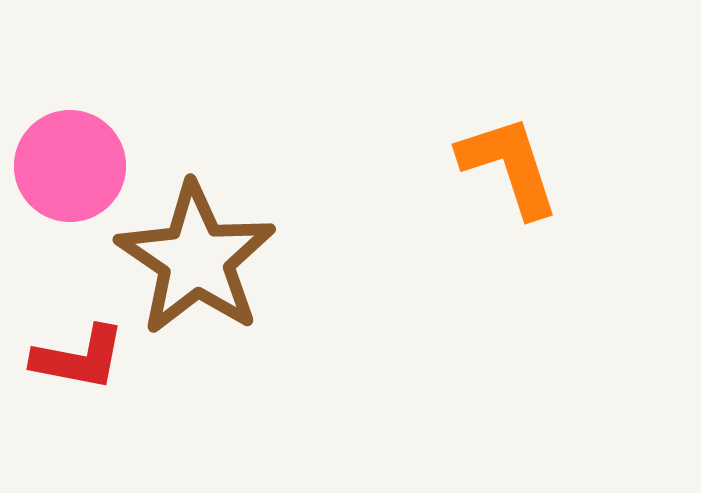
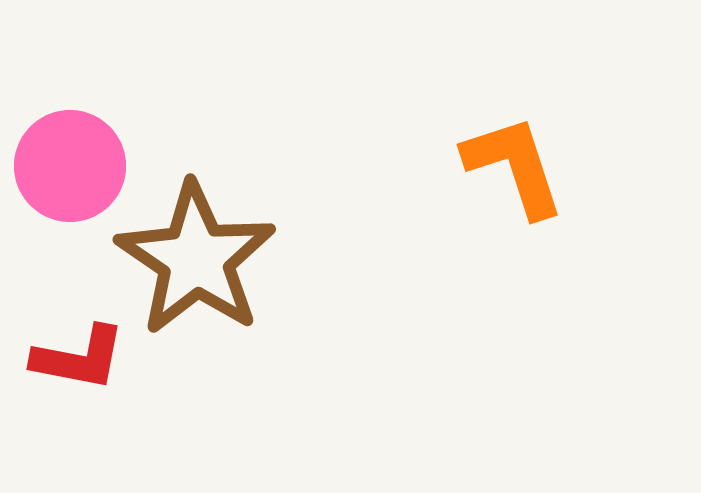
orange L-shape: moved 5 px right
